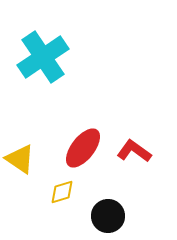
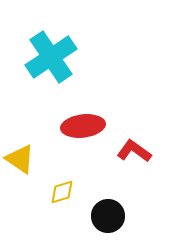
cyan cross: moved 8 px right
red ellipse: moved 22 px up; rotated 45 degrees clockwise
